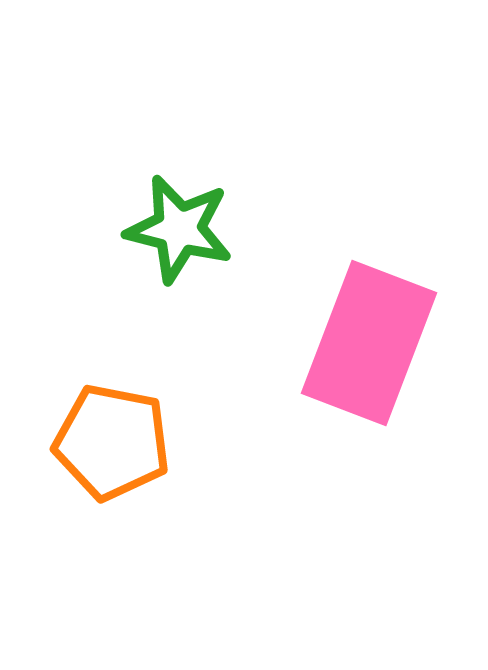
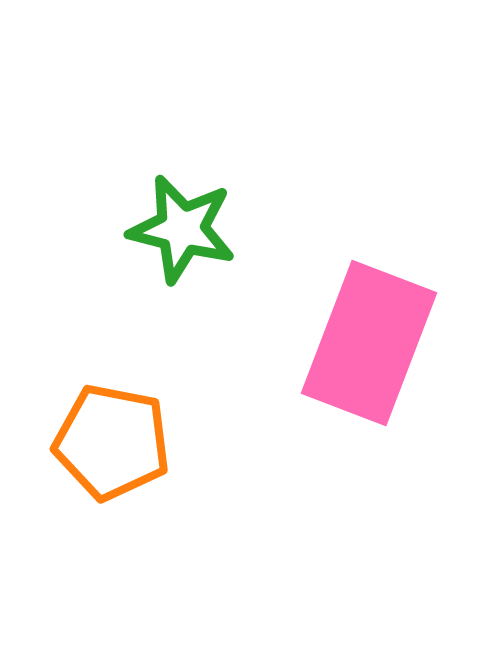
green star: moved 3 px right
